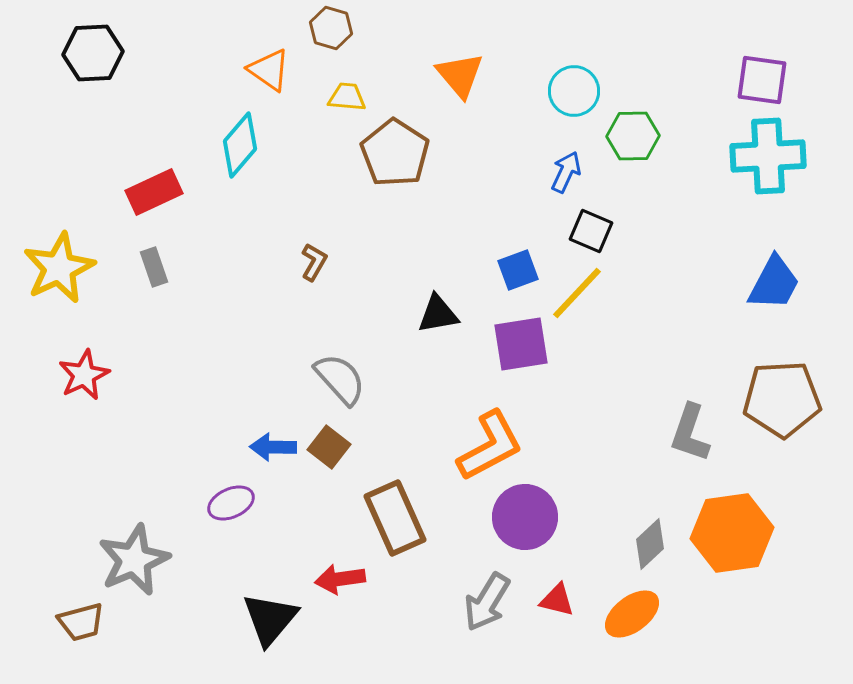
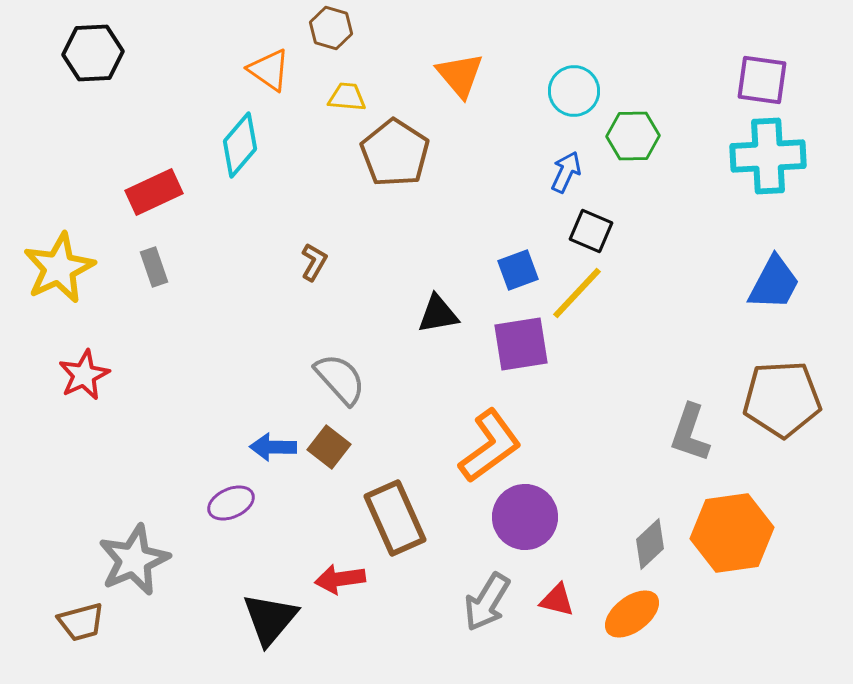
orange L-shape at (490, 446): rotated 8 degrees counterclockwise
